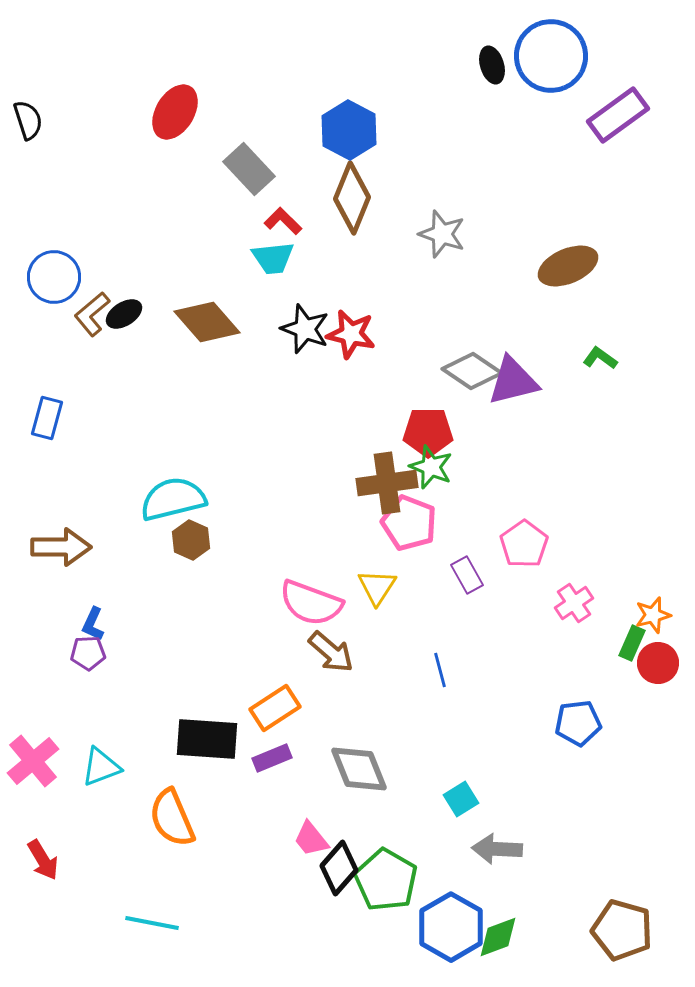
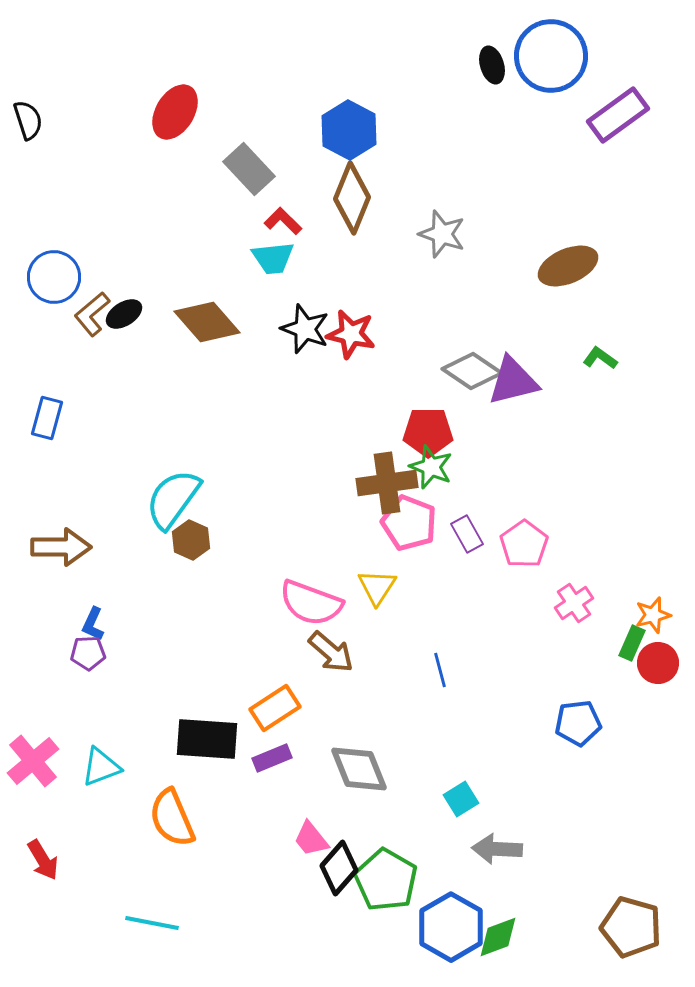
cyan semicircle at (173, 499): rotated 40 degrees counterclockwise
purple rectangle at (467, 575): moved 41 px up
brown pentagon at (622, 930): moved 9 px right, 3 px up
